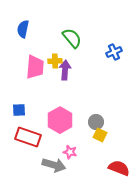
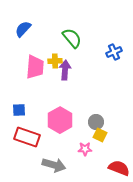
blue semicircle: rotated 30 degrees clockwise
red rectangle: moved 1 px left
pink star: moved 15 px right, 3 px up; rotated 16 degrees counterclockwise
